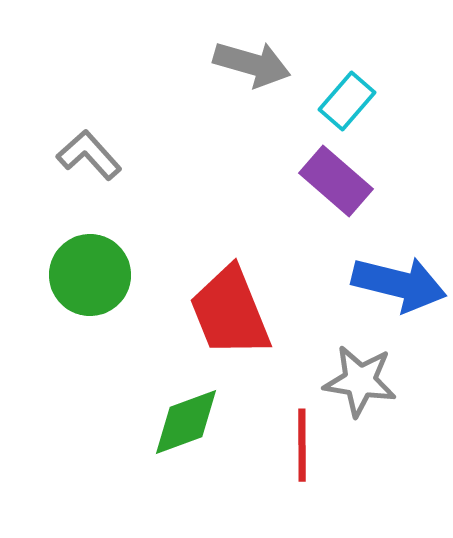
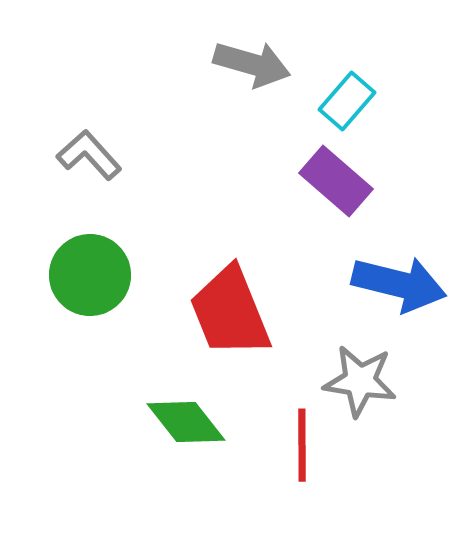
green diamond: rotated 72 degrees clockwise
